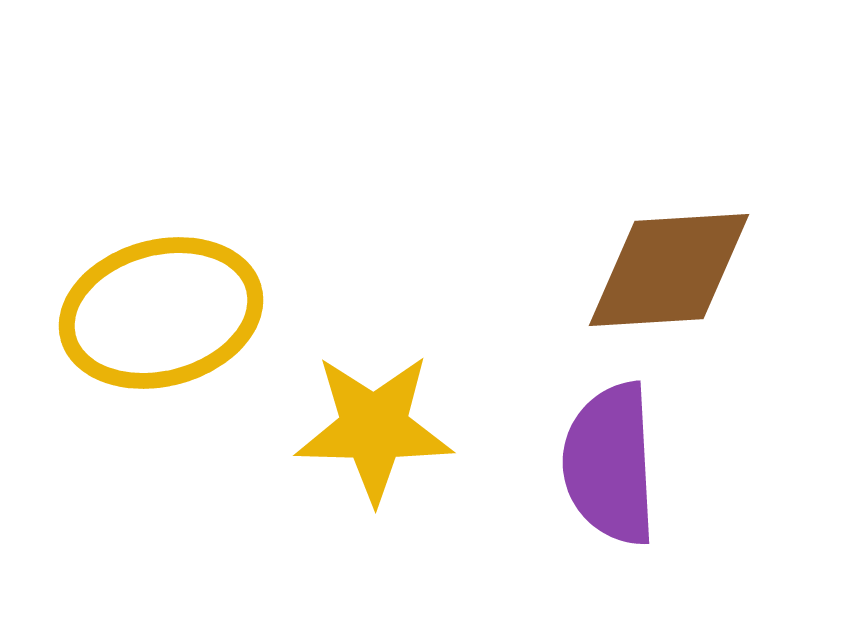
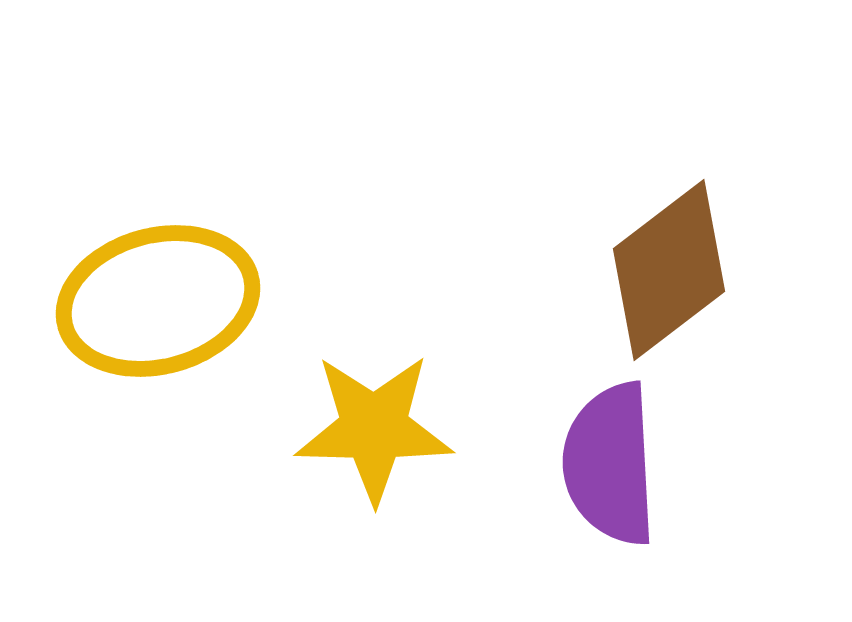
brown diamond: rotated 34 degrees counterclockwise
yellow ellipse: moved 3 px left, 12 px up
